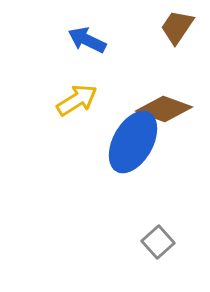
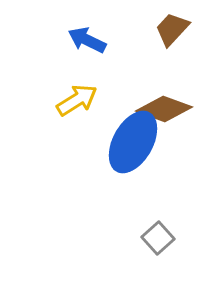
brown trapezoid: moved 5 px left, 2 px down; rotated 9 degrees clockwise
gray square: moved 4 px up
